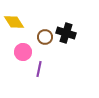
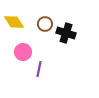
brown circle: moved 13 px up
